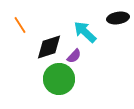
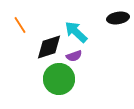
cyan arrow: moved 9 px left
purple semicircle: rotated 28 degrees clockwise
